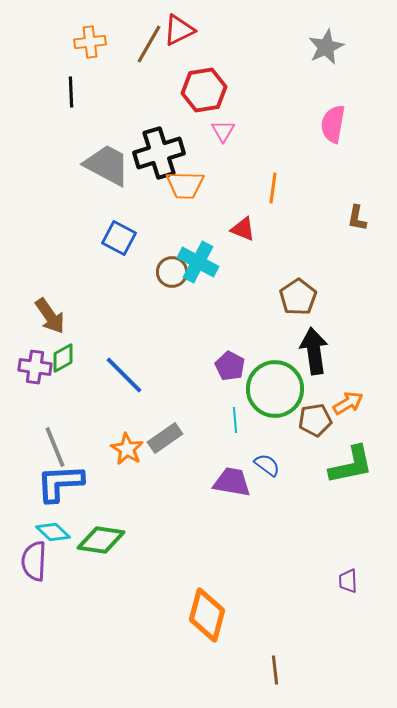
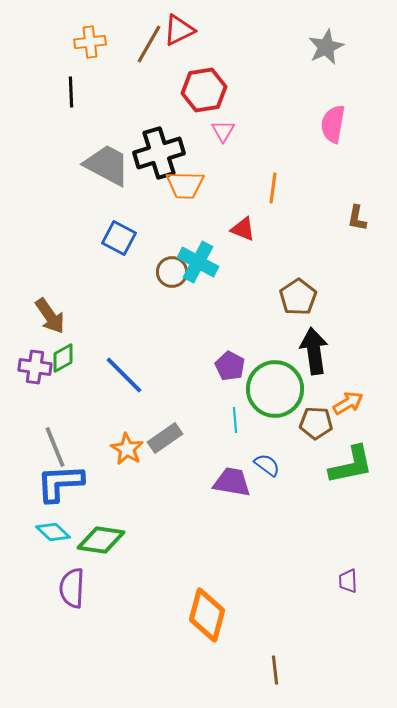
brown pentagon at (315, 420): moved 1 px right, 3 px down; rotated 12 degrees clockwise
purple semicircle at (34, 561): moved 38 px right, 27 px down
